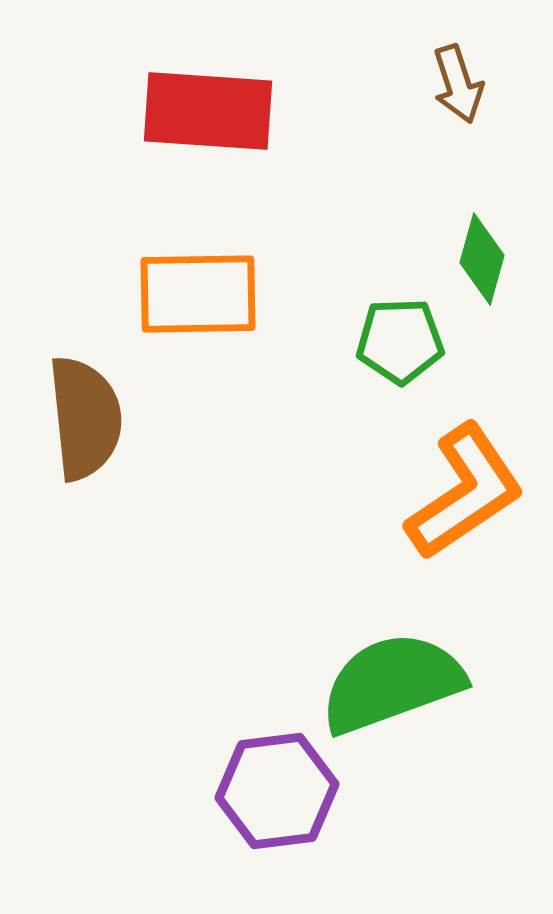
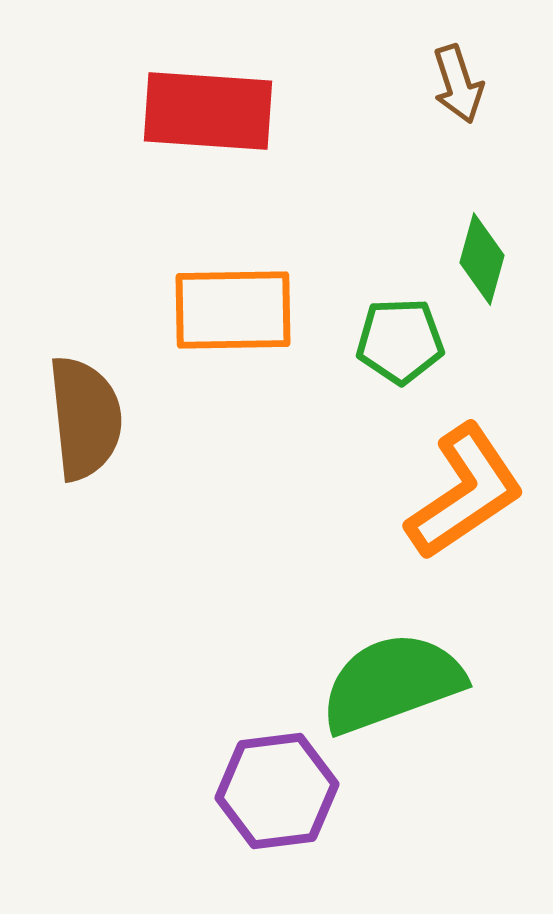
orange rectangle: moved 35 px right, 16 px down
